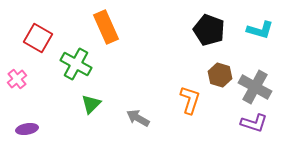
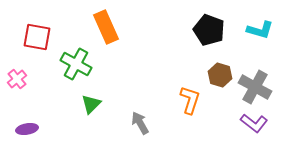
red square: moved 1 px left, 1 px up; rotated 20 degrees counterclockwise
gray arrow: moved 2 px right, 5 px down; rotated 30 degrees clockwise
purple L-shape: rotated 20 degrees clockwise
